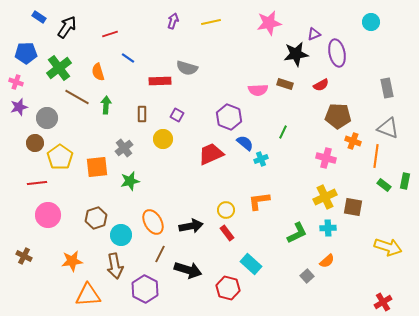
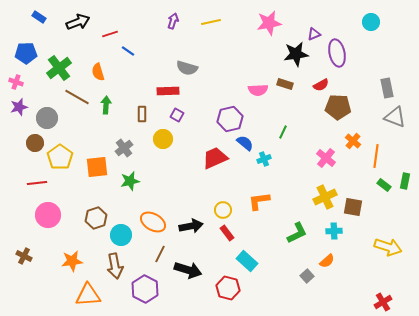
black arrow at (67, 27): moved 11 px right, 5 px up; rotated 35 degrees clockwise
blue line at (128, 58): moved 7 px up
red rectangle at (160, 81): moved 8 px right, 10 px down
brown pentagon at (338, 116): moved 9 px up
purple hexagon at (229, 117): moved 1 px right, 2 px down; rotated 25 degrees clockwise
gray triangle at (388, 128): moved 7 px right, 11 px up
orange cross at (353, 141): rotated 21 degrees clockwise
red trapezoid at (211, 154): moved 4 px right, 4 px down
pink cross at (326, 158): rotated 24 degrees clockwise
cyan cross at (261, 159): moved 3 px right
yellow circle at (226, 210): moved 3 px left
orange ellipse at (153, 222): rotated 30 degrees counterclockwise
cyan cross at (328, 228): moved 6 px right, 3 px down
cyan rectangle at (251, 264): moved 4 px left, 3 px up
